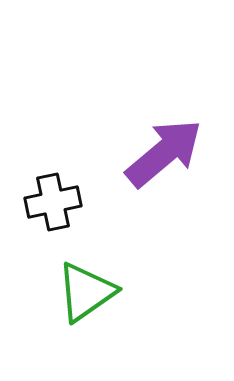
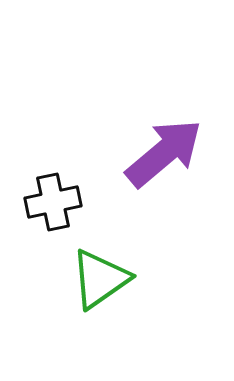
green triangle: moved 14 px right, 13 px up
